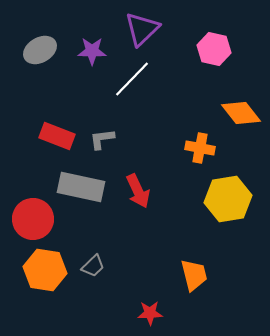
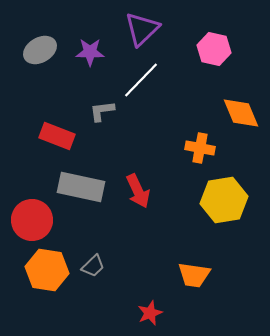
purple star: moved 2 px left, 1 px down
white line: moved 9 px right, 1 px down
orange diamond: rotated 15 degrees clockwise
gray L-shape: moved 28 px up
yellow hexagon: moved 4 px left, 1 px down
red circle: moved 1 px left, 1 px down
orange hexagon: moved 2 px right
orange trapezoid: rotated 112 degrees clockwise
red star: rotated 20 degrees counterclockwise
